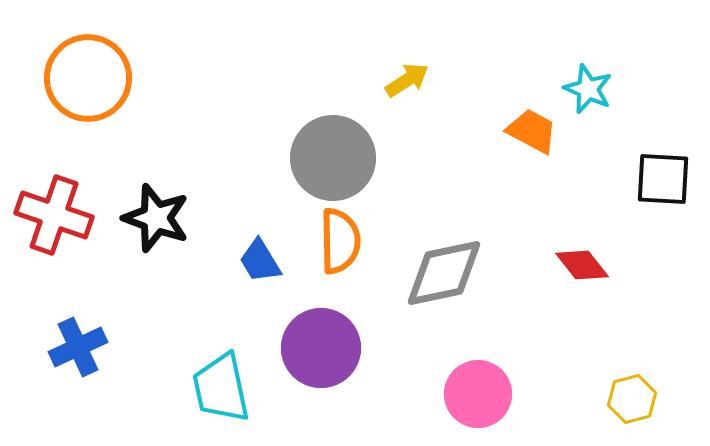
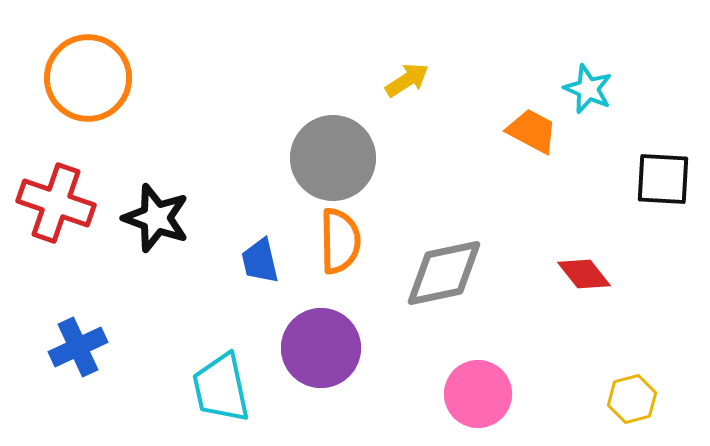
red cross: moved 2 px right, 12 px up
blue trapezoid: rotated 18 degrees clockwise
red diamond: moved 2 px right, 9 px down
